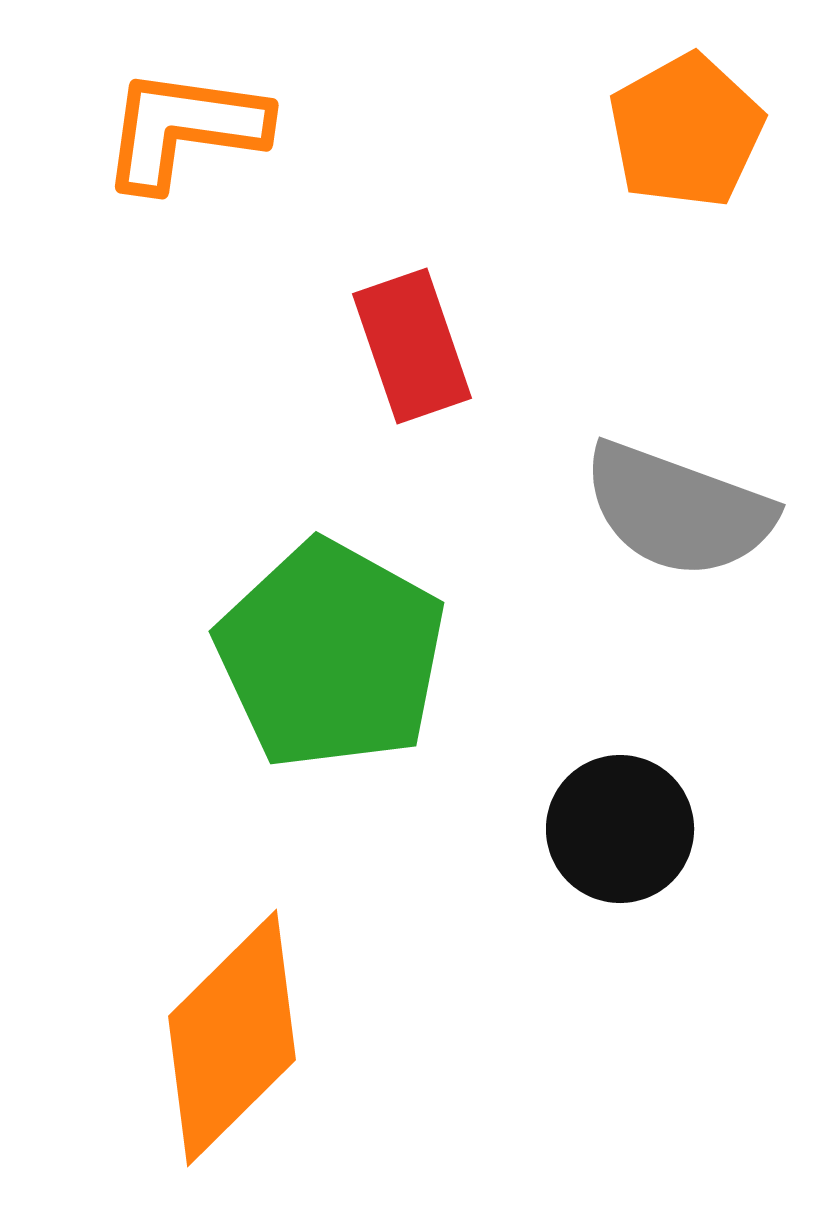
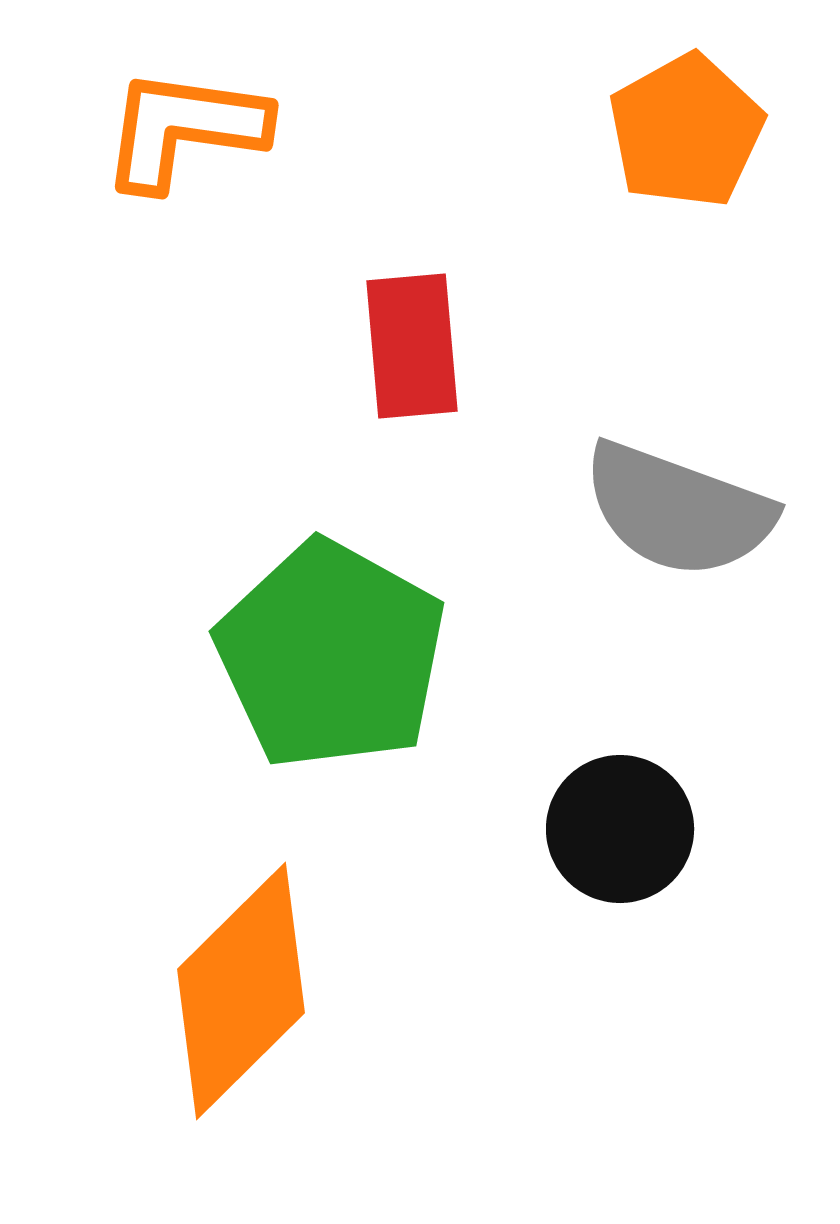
red rectangle: rotated 14 degrees clockwise
orange diamond: moved 9 px right, 47 px up
